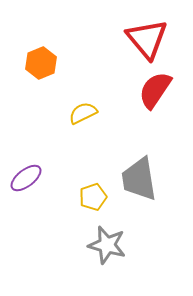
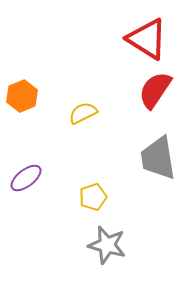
red triangle: rotated 18 degrees counterclockwise
orange hexagon: moved 19 px left, 33 px down
gray trapezoid: moved 19 px right, 21 px up
